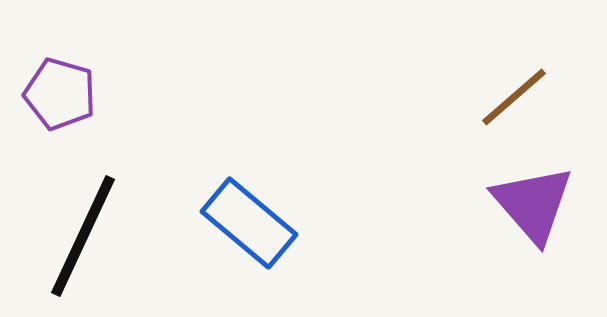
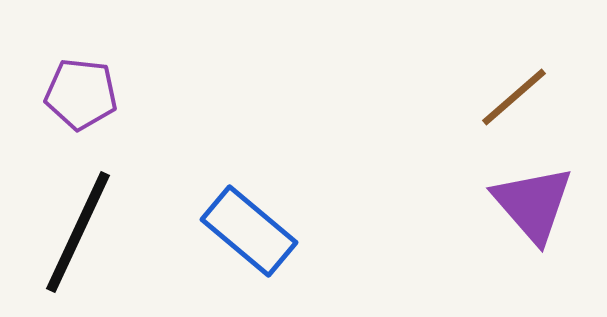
purple pentagon: moved 21 px right; rotated 10 degrees counterclockwise
blue rectangle: moved 8 px down
black line: moved 5 px left, 4 px up
